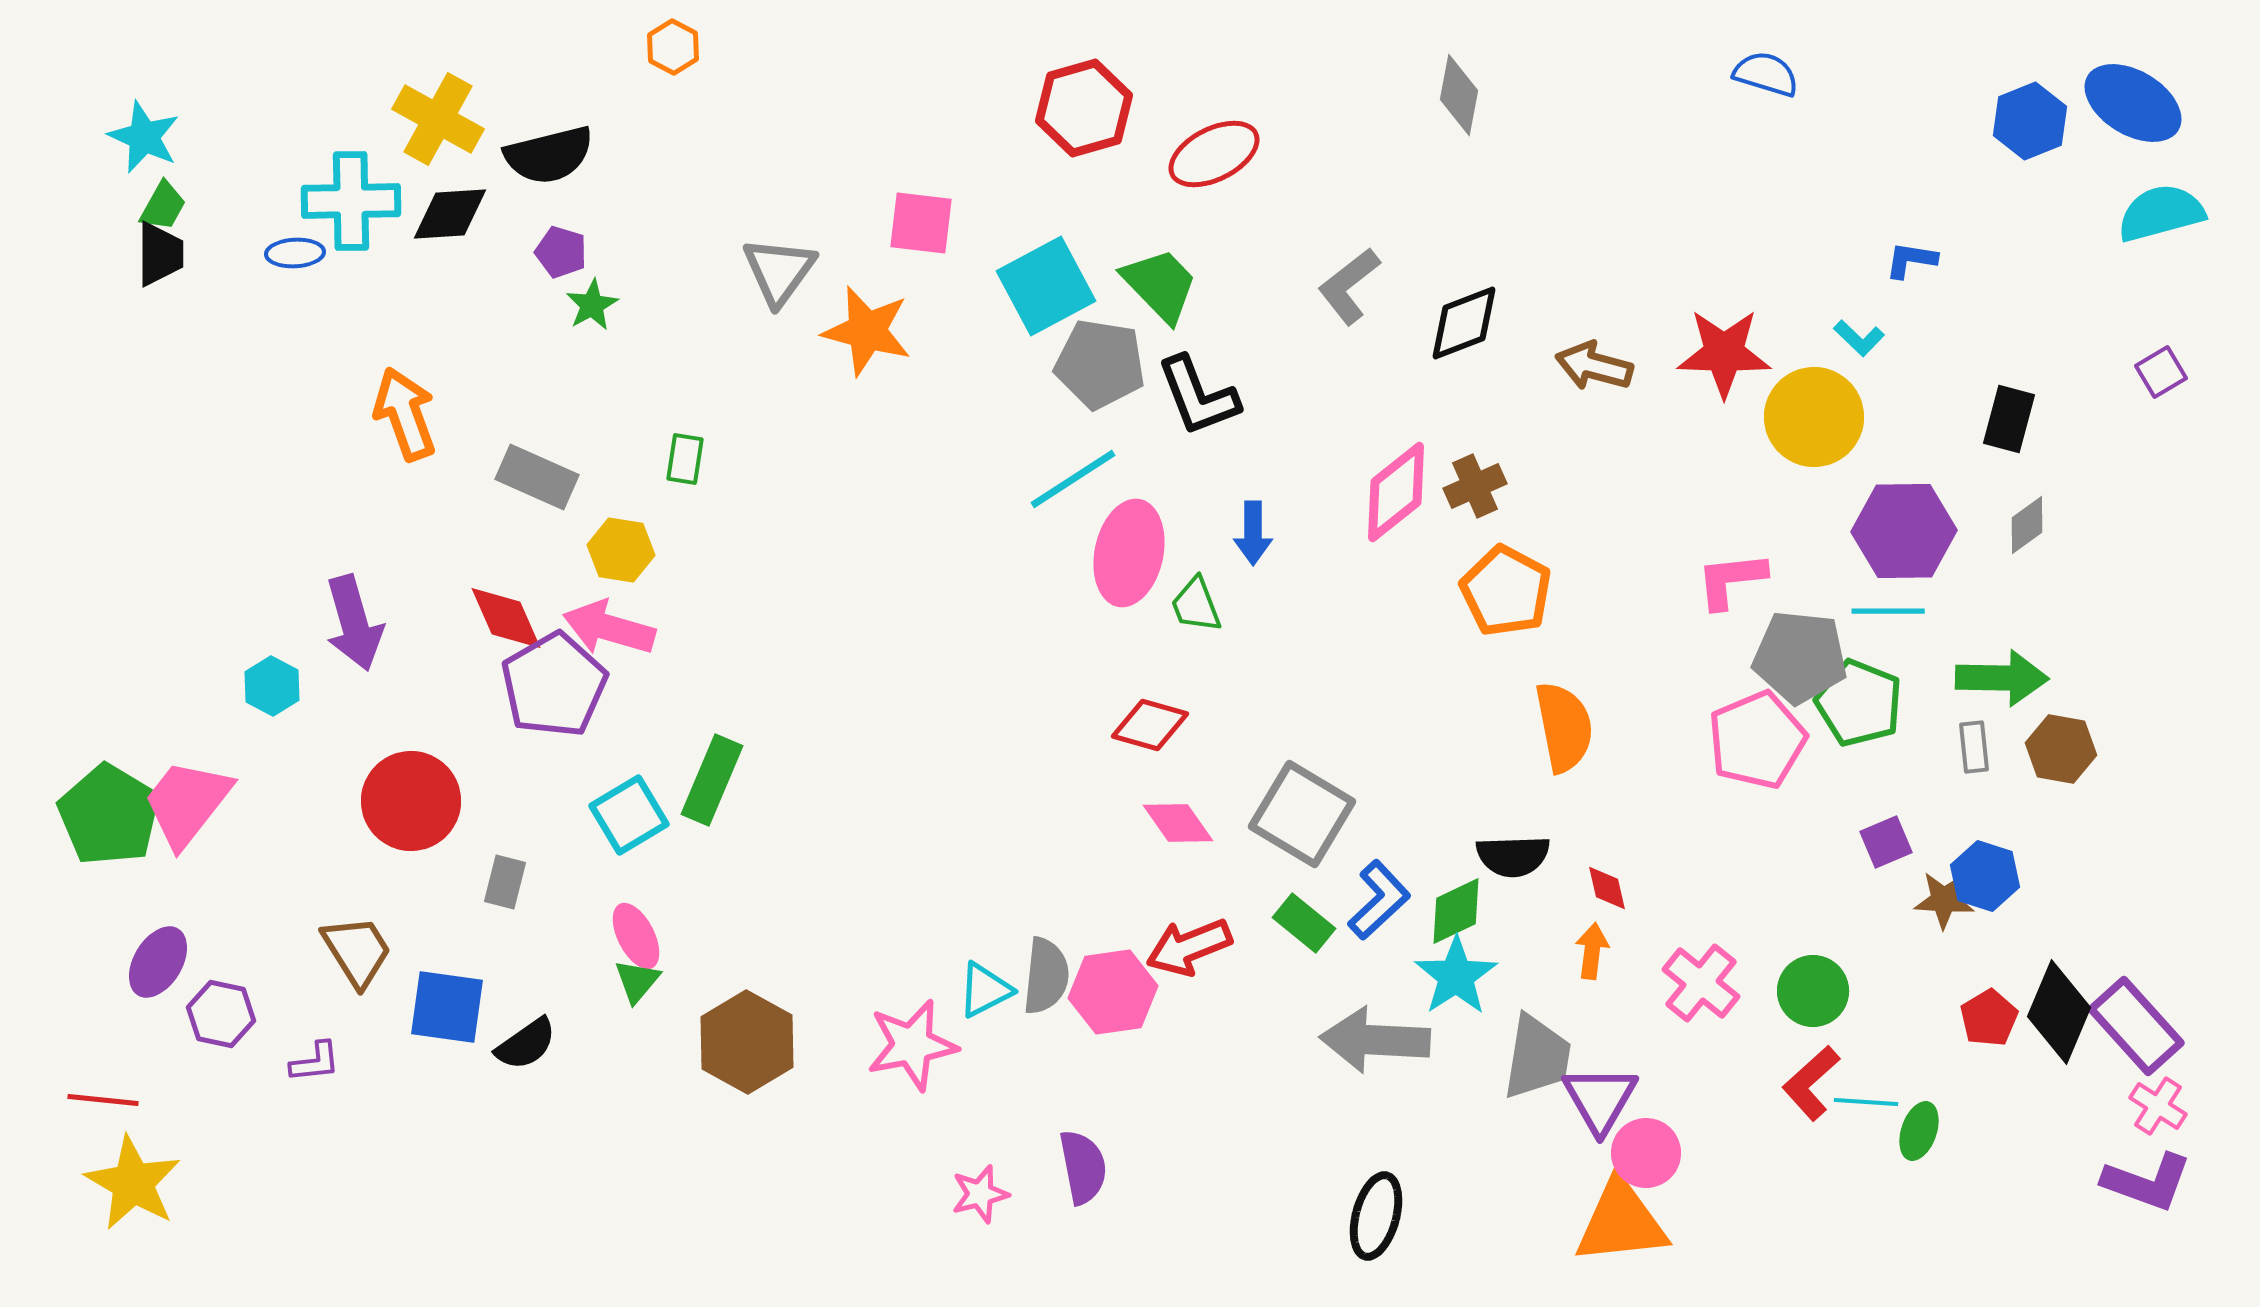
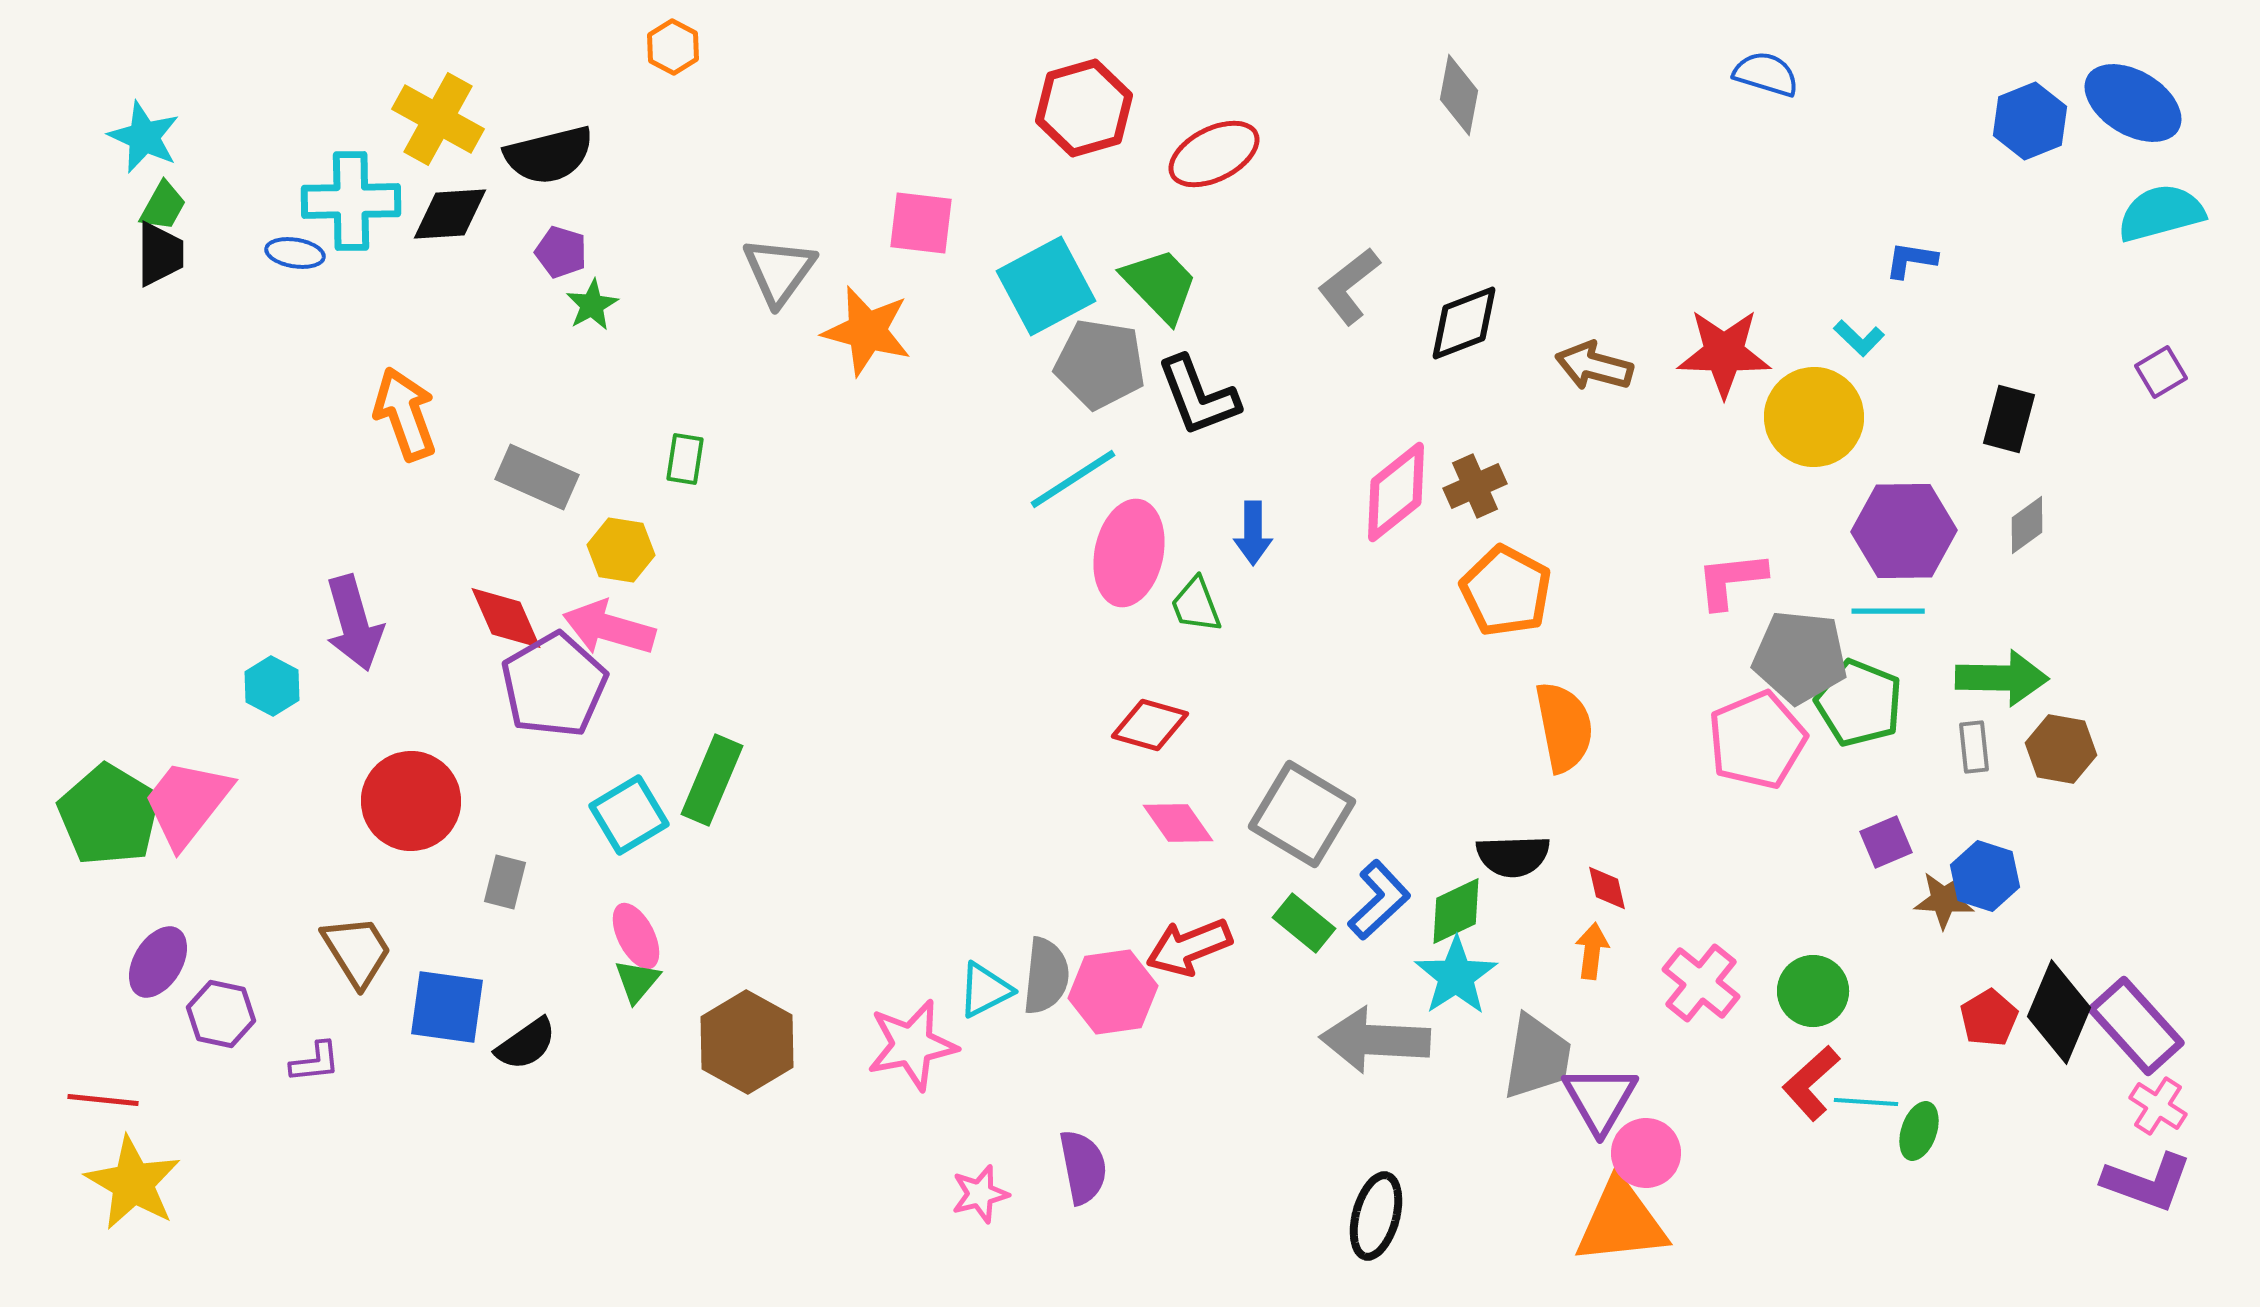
blue ellipse at (295, 253): rotated 12 degrees clockwise
